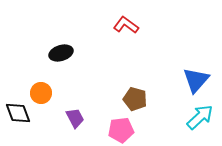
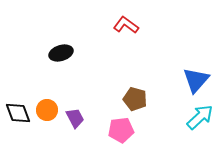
orange circle: moved 6 px right, 17 px down
